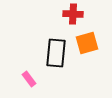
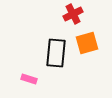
red cross: rotated 30 degrees counterclockwise
pink rectangle: rotated 35 degrees counterclockwise
